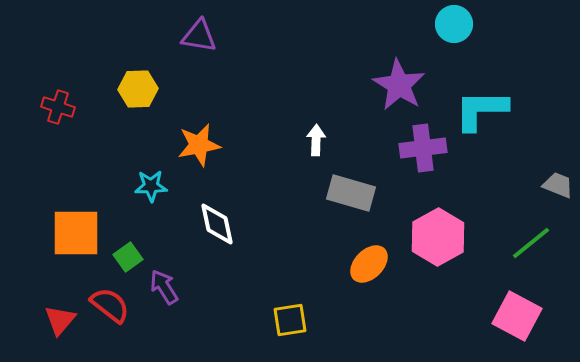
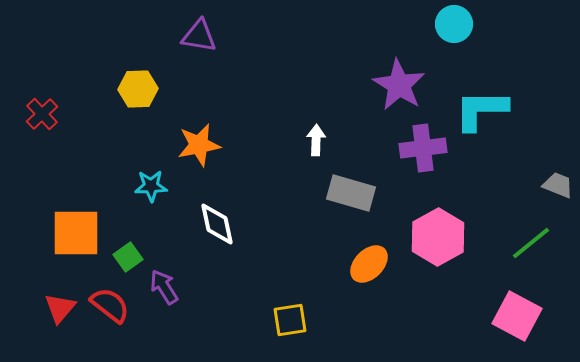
red cross: moved 16 px left, 7 px down; rotated 28 degrees clockwise
red triangle: moved 12 px up
